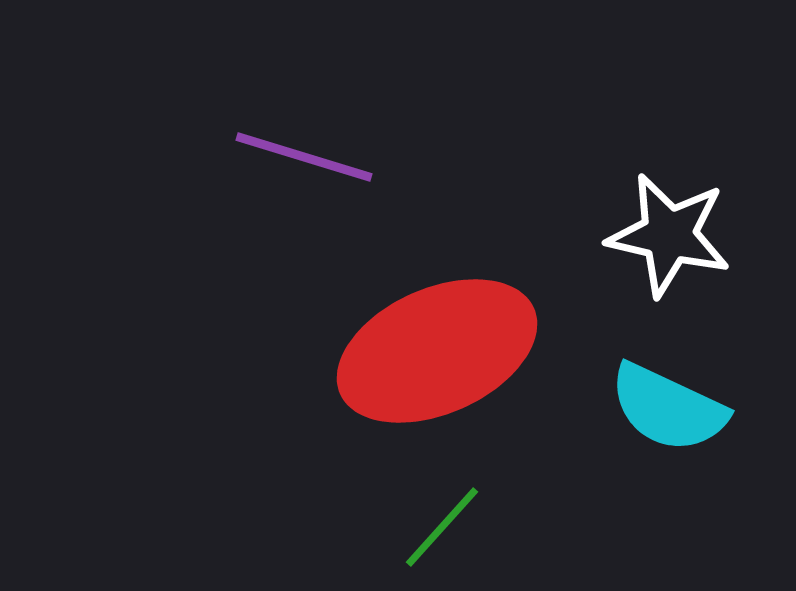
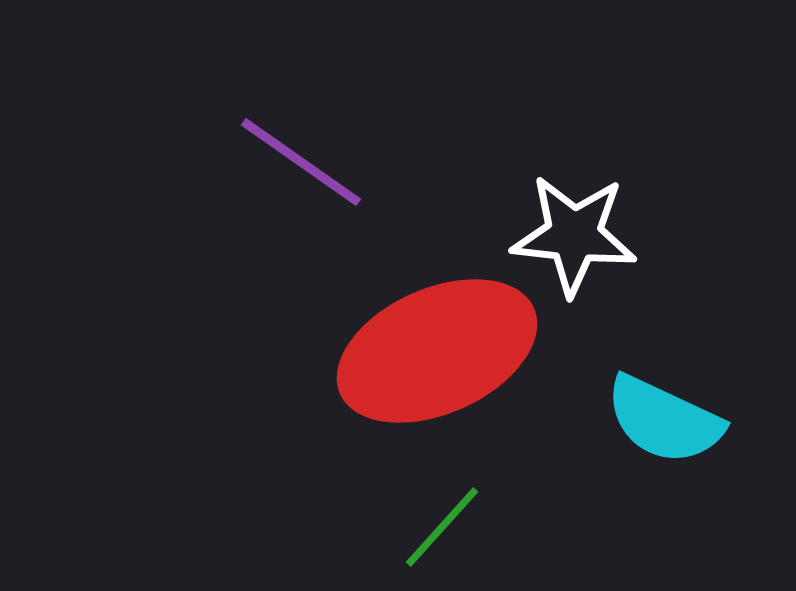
purple line: moved 3 px left, 5 px down; rotated 18 degrees clockwise
white star: moved 95 px left; rotated 7 degrees counterclockwise
cyan semicircle: moved 4 px left, 12 px down
